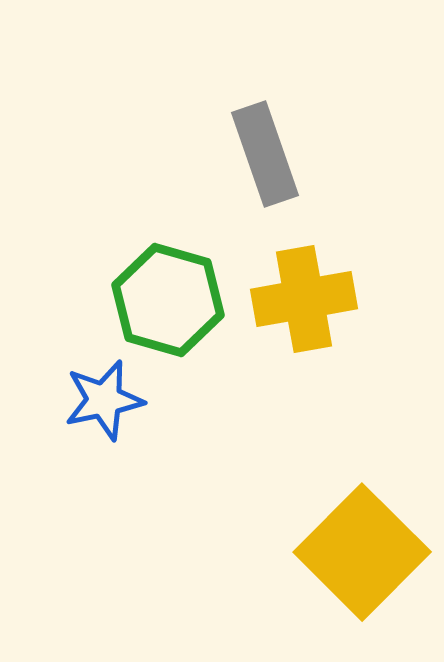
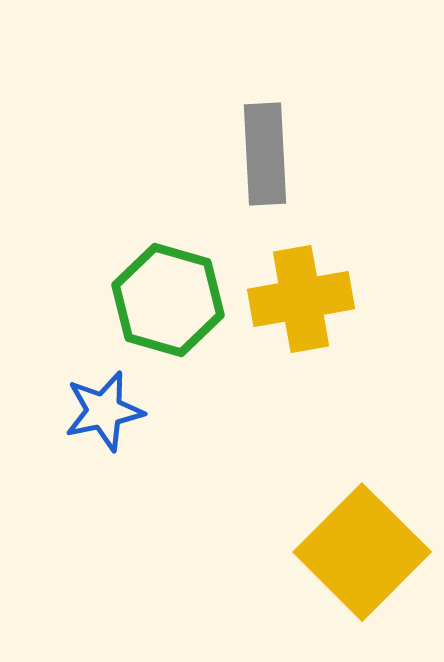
gray rectangle: rotated 16 degrees clockwise
yellow cross: moved 3 px left
blue star: moved 11 px down
